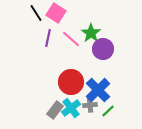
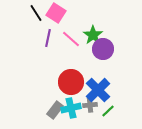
green star: moved 2 px right, 2 px down
cyan cross: rotated 24 degrees clockwise
